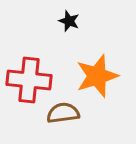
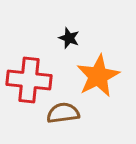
black star: moved 17 px down
orange star: moved 1 px right; rotated 9 degrees counterclockwise
